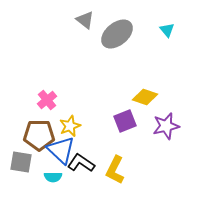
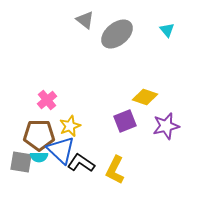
cyan semicircle: moved 14 px left, 20 px up
